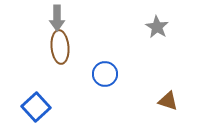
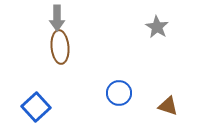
blue circle: moved 14 px right, 19 px down
brown triangle: moved 5 px down
